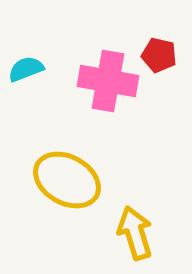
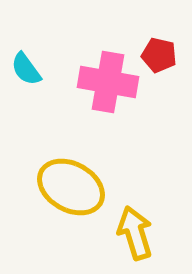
cyan semicircle: rotated 105 degrees counterclockwise
pink cross: moved 1 px down
yellow ellipse: moved 4 px right, 7 px down
